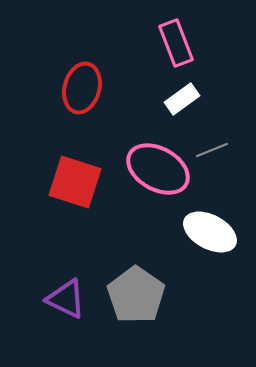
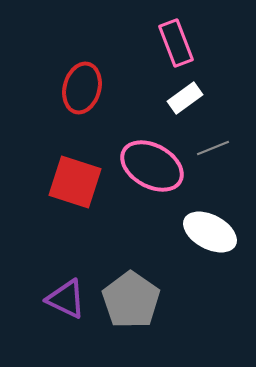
white rectangle: moved 3 px right, 1 px up
gray line: moved 1 px right, 2 px up
pink ellipse: moved 6 px left, 3 px up
gray pentagon: moved 5 px left, 5 px down
